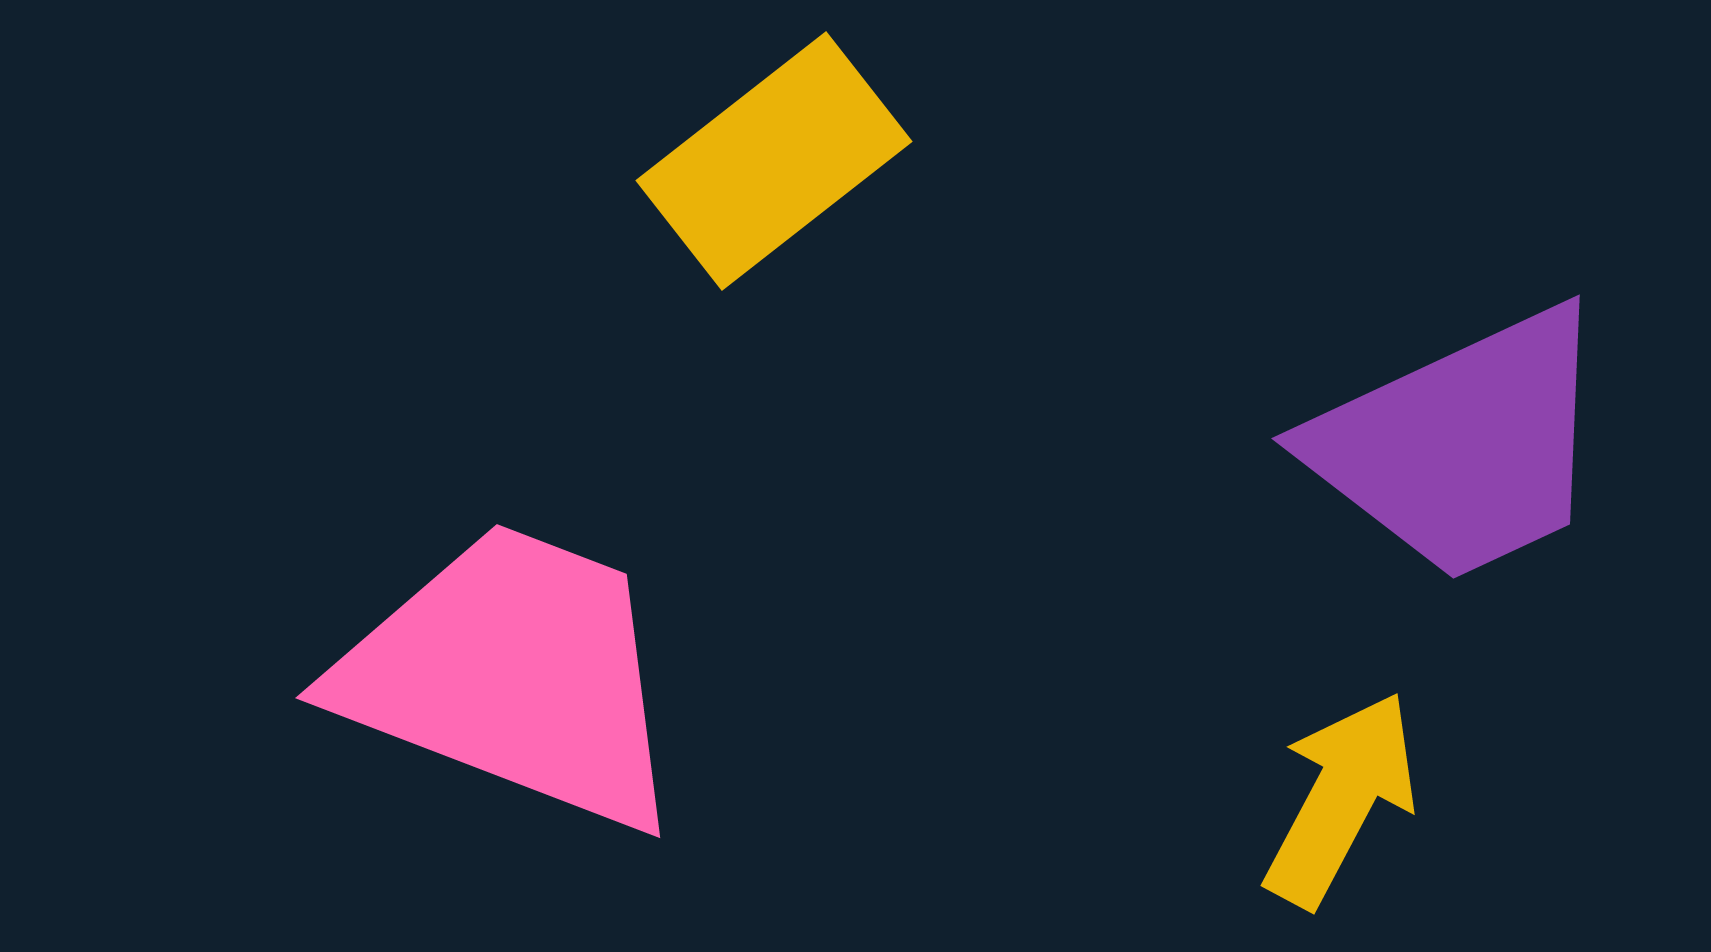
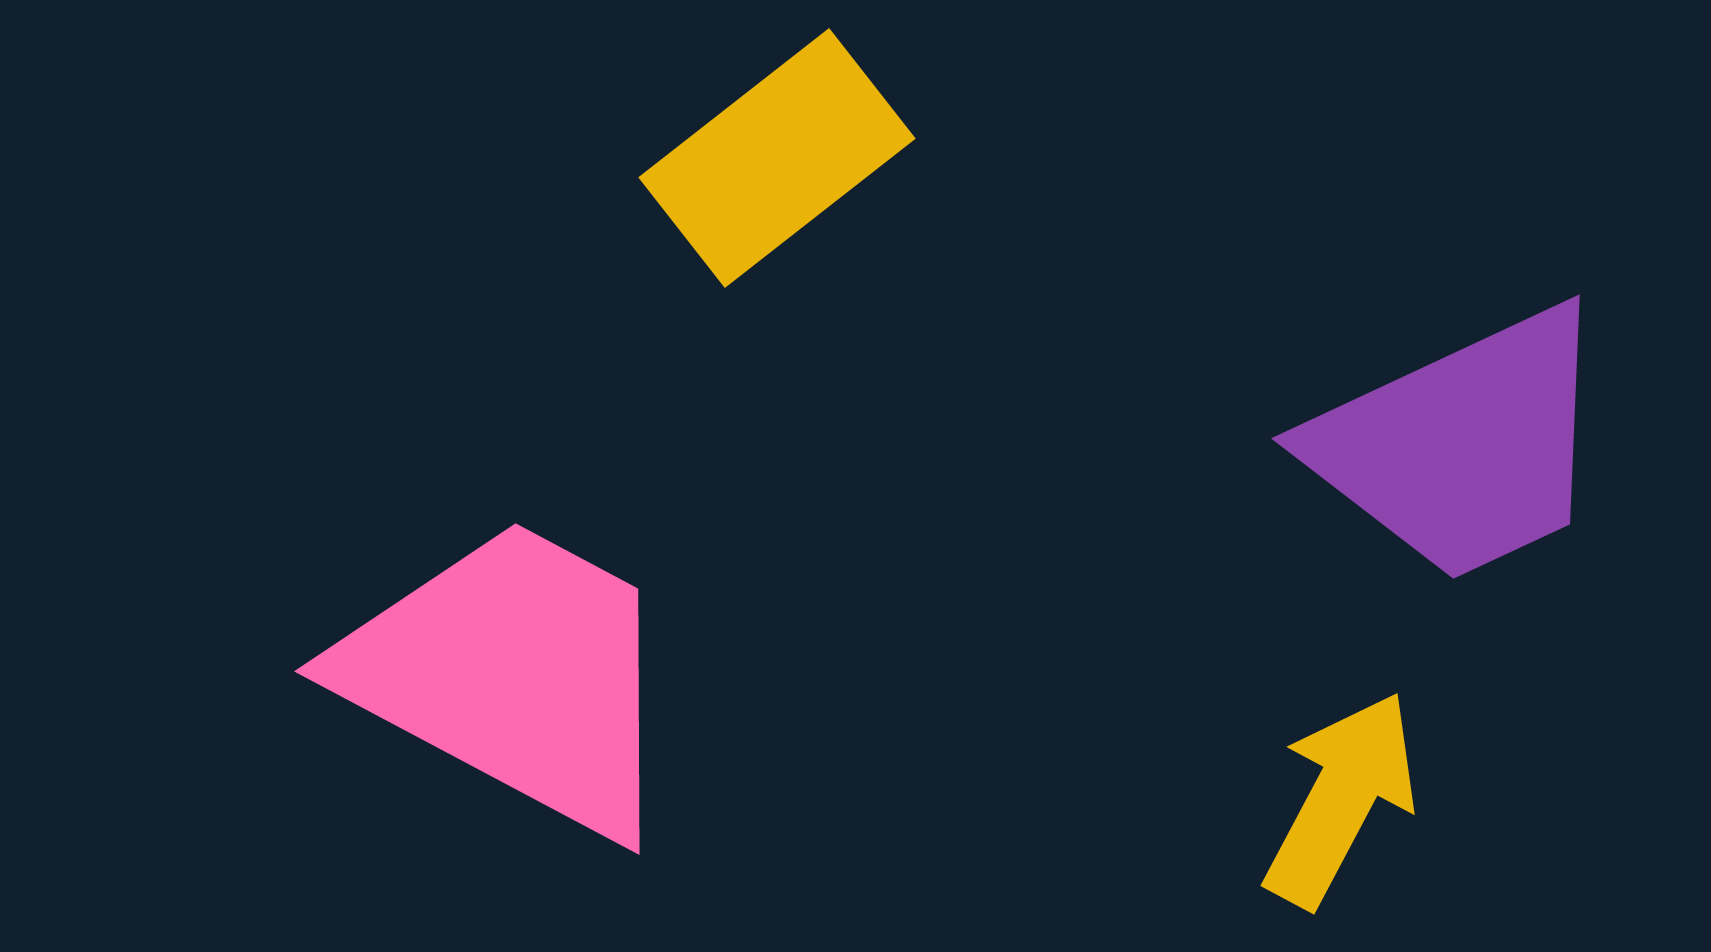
yellow rectangle: moved 3 px right, 3 px up
pink trapezoid: rotated 7 degrees clockwise
